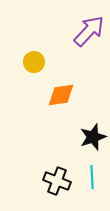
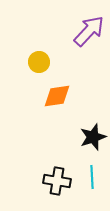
yellow circle: moved 5 px right
orange diamond: moved 4 px left, 1 px down
black cross: rotated 12 degrees counterclockwise
